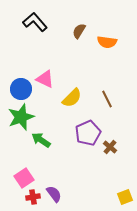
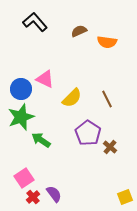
brown semicircle: rotated 35 degrees clockwise
purple pentagon: rotated 15 degrees counterclockwise
red cross: rotated 32 degrees counterclockwise
